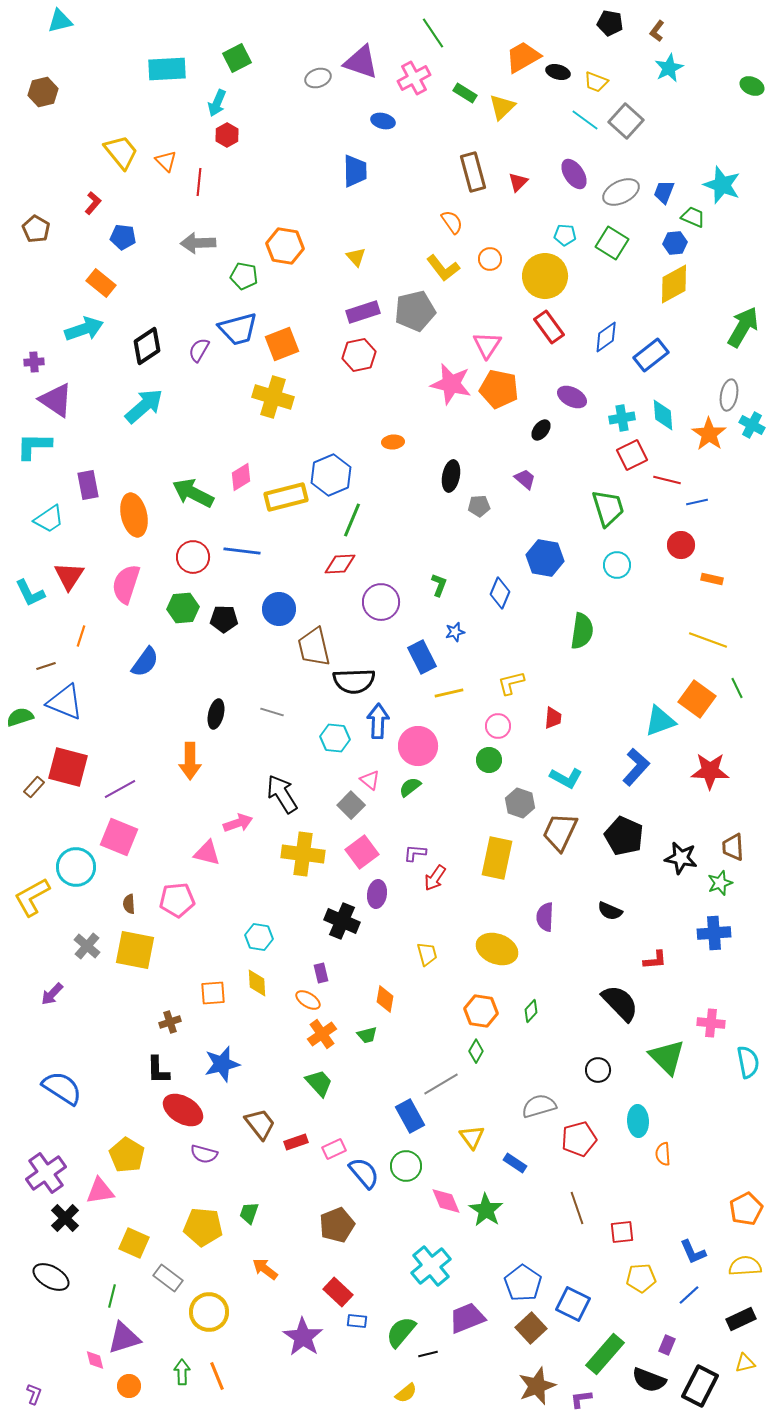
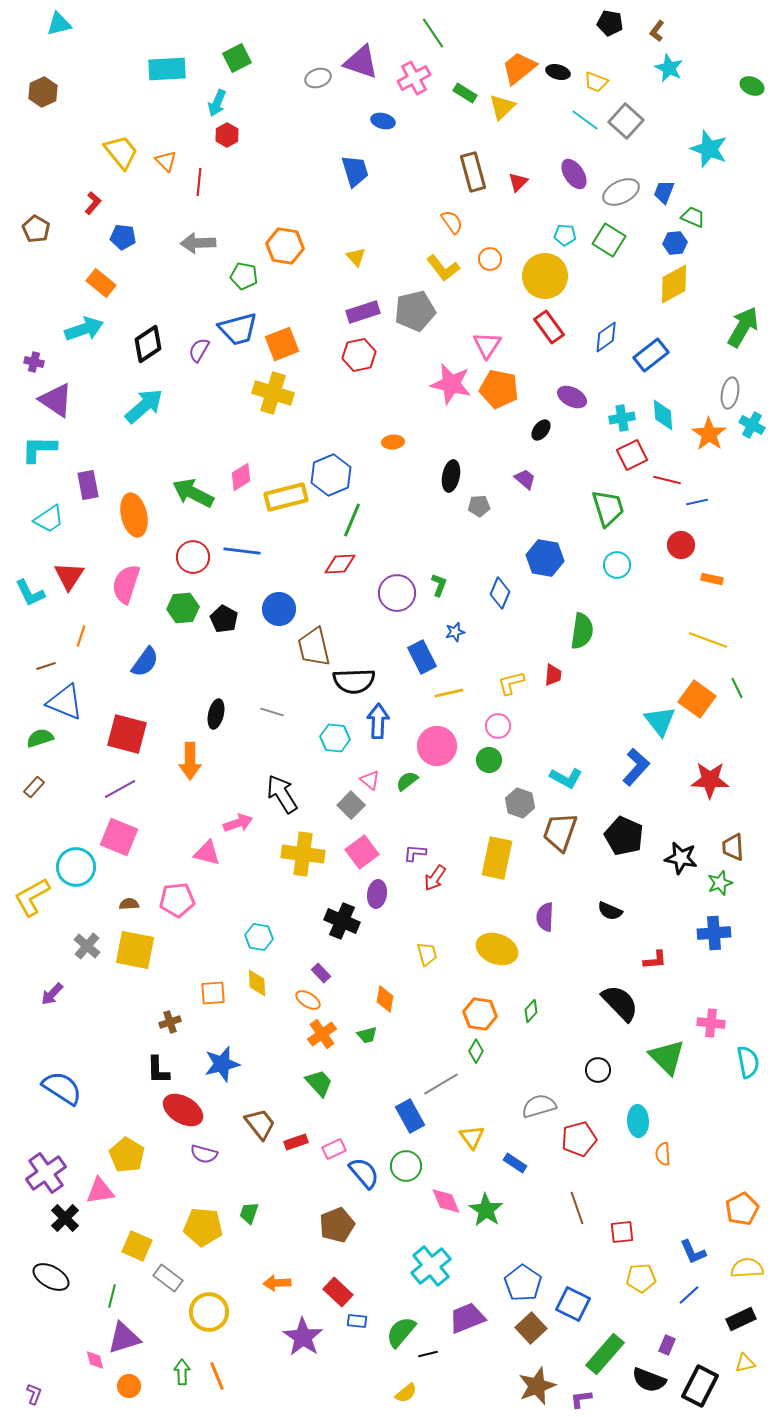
cyan triangle at (60, 21): moved 1 px left, 3 px down
orange trapezoid at (523, 57): moved 4 px left, 11 px down; rotated 9 degrees counterclockwise
cyan star at (669, 68): rotated 20 degrees counterclockwise
brown hexagon at (43, 92): rotated 12 degrees counterclockwise
blue trapezoid at (355, 171): rotated 16 degrees counterclockwise
cyan star at (722, 185): moved 13 px left, 36 px up
green square at (612, 243): moved 3 px left, 3 px up
black diamond at (147, 346): moved 1 px right, 2 px up
purple cross at (34, 362): rotated 18 degrees clockwise
gray ellipse at (729, 395): moved 1 px right, 2 px up
yellow cross at (273, 397): moved 4 px up
cyan L-shape at (34, 446): moved 5 px right, 3 px down
purple circle at (381, 602): moved 16 px right, 9 px up
black pentagon at (224, 619): rotated 28 degrees clockwise
green semicircle at (20, 717): moved 20 px right, 21 px down
red trapezoid at (553, 718): moved 43 px up
cyan triangle at (660, 721): rotated 48 degrees counterclockwise
pink circle at (418, 746): moved 19 px right
red square at (68, 767): moved 59 px right, 33 px up
red star at (710, 771): moved 9 px down
green semicircle at (410, 787): moved 3 px left, 6 px up
brown trapezoid at (560, 832): rotated 6 degrees counterclockwise
brown semicircle at (129, 904): rotated 90 degrees clockwise
purple rectangle at (321, 973): rotated 30 degrees counterclockwise
orange hexagon at (481, 1011): moved 1 px left, 3 px down
orange pentagon at (746, 1209): moved 4 px left
yellow square at (134, 1243): moved 3 px right, 3 px down
yellow semicircle at (745, 1266): moved 2 px right, 2 px down
orange arrow at (265, 1269): moved 12 px right, 14 px down; rotated 40 degrees counterclockwise
